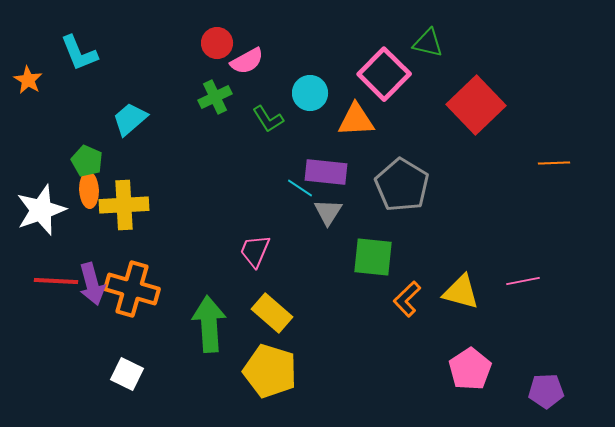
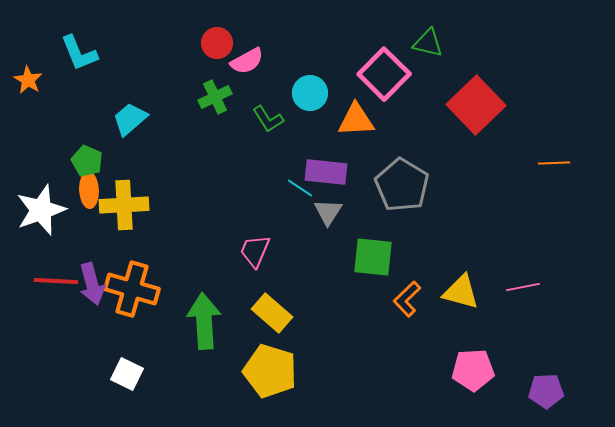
pink line: moved 6 px down
green arrow: moved 5 px left, 3 px up
pink pentagon: moved 3 px right, 1 px down; rotated 30 degrees clockwise
